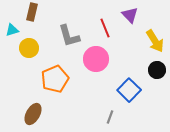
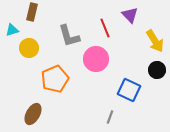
blue square: rotated 20 degrees counterclockwise
